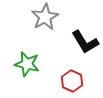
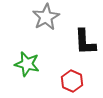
gray star: moved 1 px right
black L-shape: rotated 28 degrees clockwise
